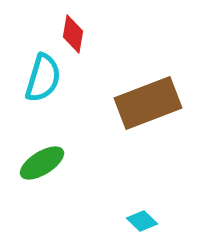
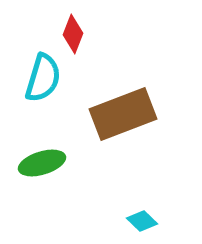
red diamond: rotated 12 degrees clockwise
brown rectangle: moved 25 px left, 11 px down
green ellipse: rotated 15 degrees clockwise
